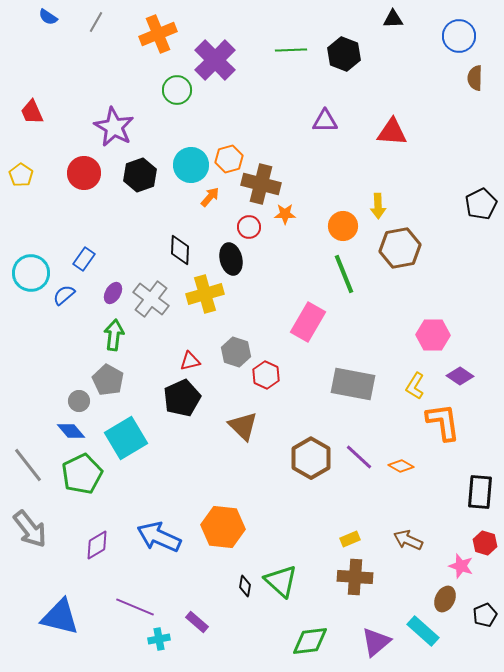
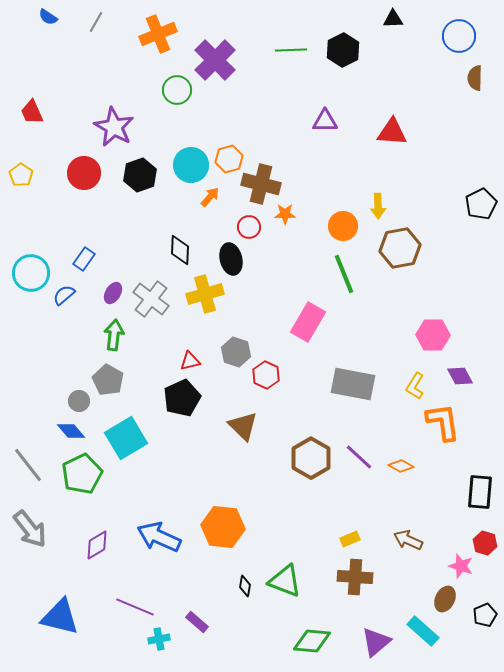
black hexagon at (344, 54): moved 1 px left, 4 px up; rotated 12 degrees clockwise
purple diamond at (460, 376): rotated 28 degrees clockwise
green triangle at (281, 581): moved 4 px right; rotated 21 degrees counterclockwise
green diamond at (310, 641): moved 2 px right; rotated 12 degrees clockwise
